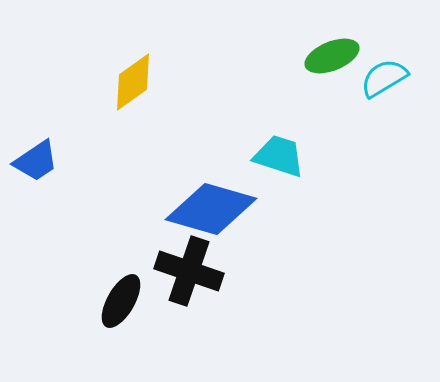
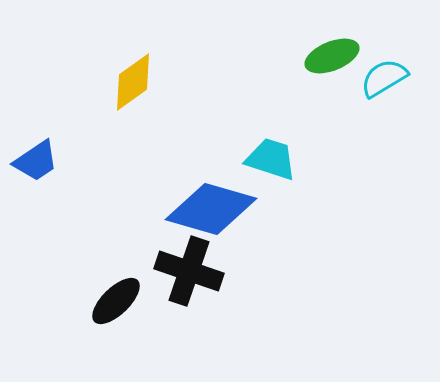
cyan trapezoid: moved 8 px left, 3 px down
black ellipse: moved 5 px left; rotated 16 degrees clockwise
